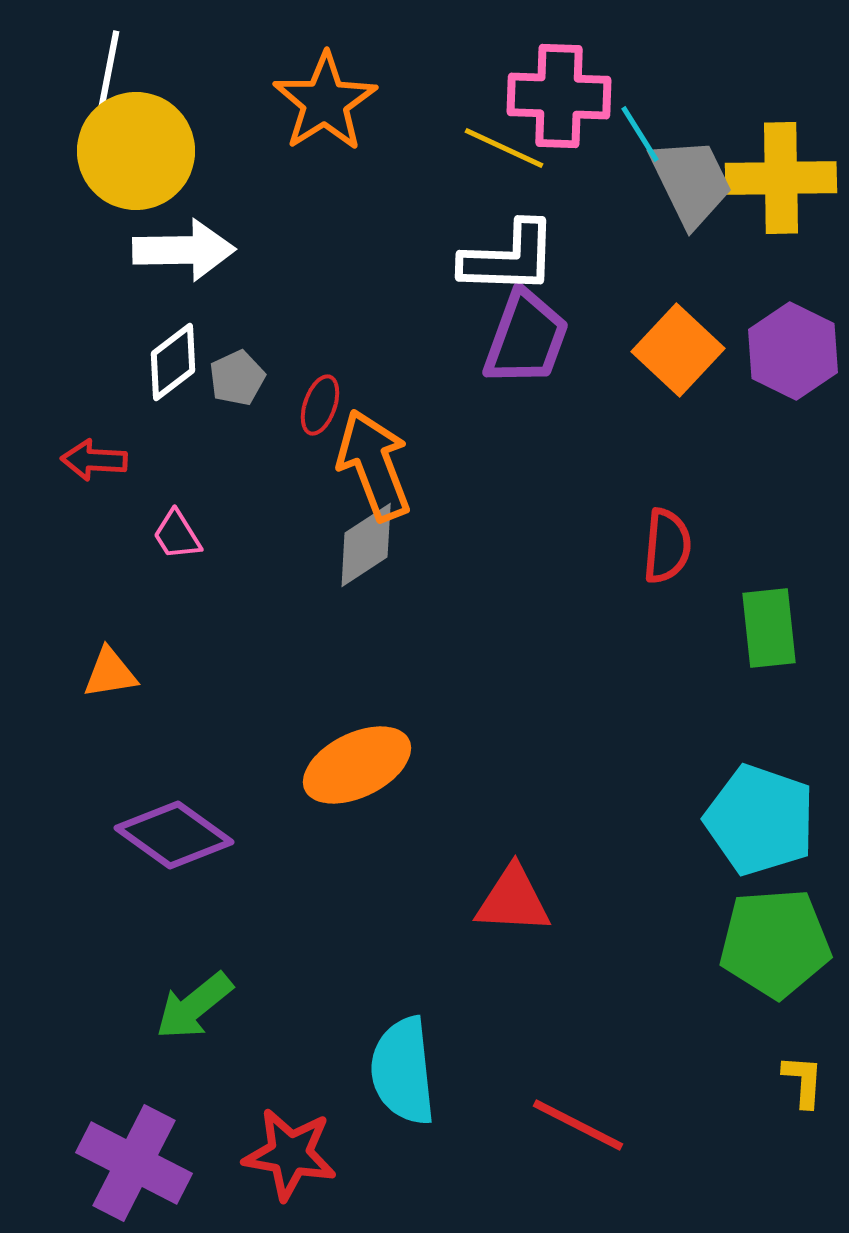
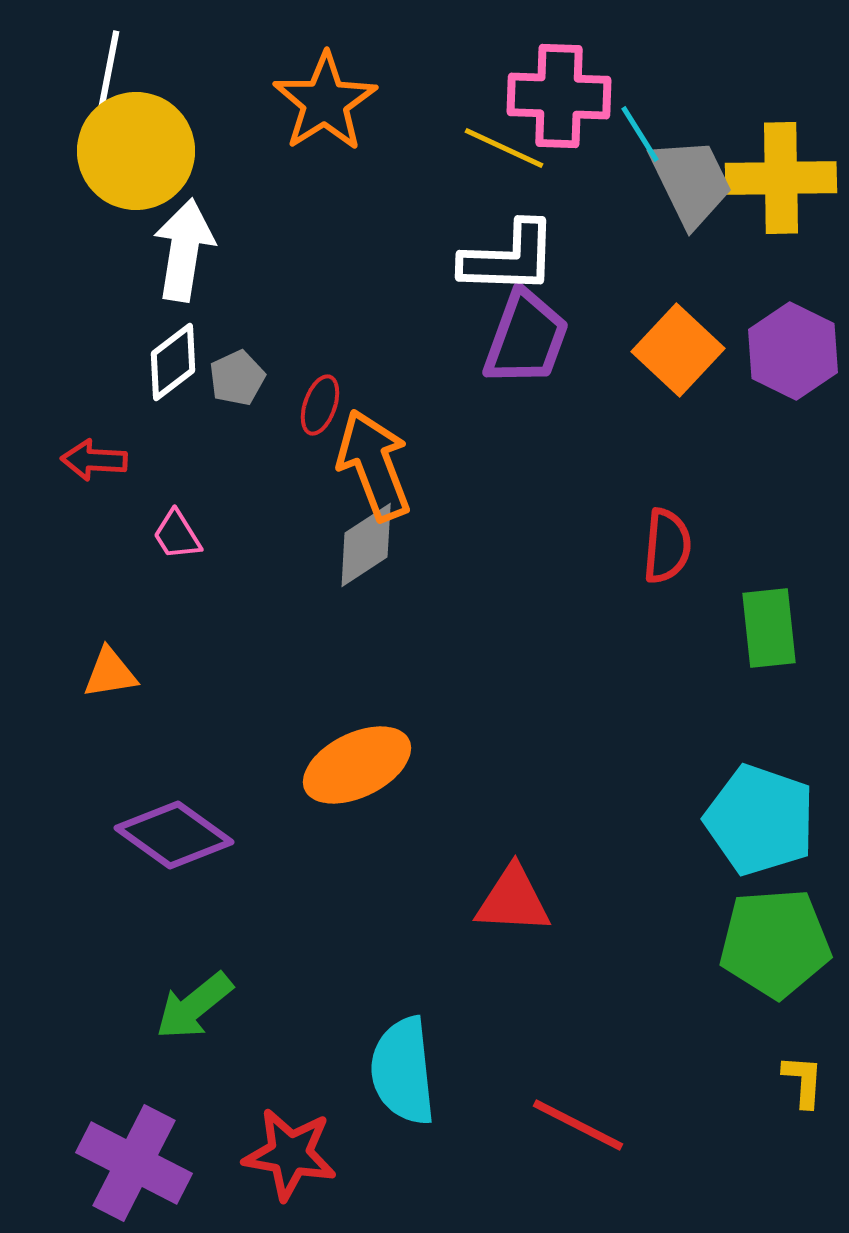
white arrow: rotated 80 degrees counterclockwise
